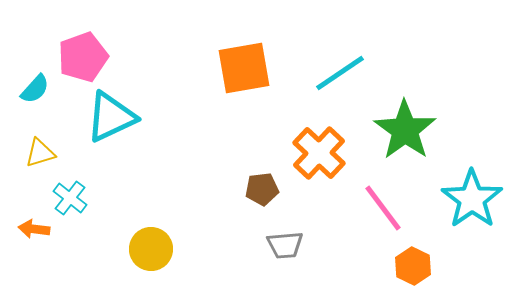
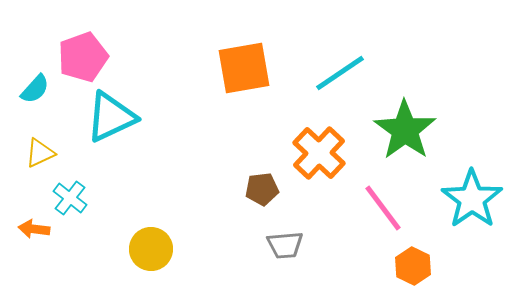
yellow triangle: rotated 8 degrees counterclockwise
